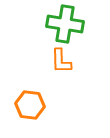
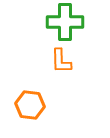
green cross: moved 2 px up; rotated 9 degrees counterclockwise
